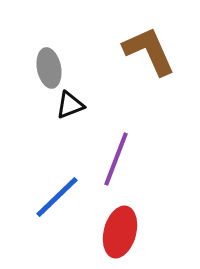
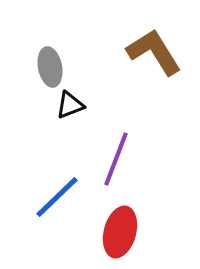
brown L-shape: moved 5 px right, 1 px down; rotated 8 degrees counterclockwise
gray ellipse: moved 1 px right, 1 px up
